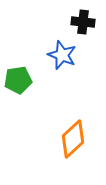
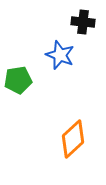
blue star: moved 2 px left
